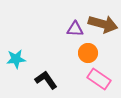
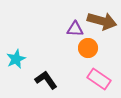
brown arrow: moved 1 px left, 3 px up
orange circle: moved 5 px up
cyan star: rotated 18 degrees counterclockwise
